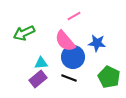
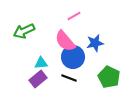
green arrow: moved 2 px up
blue star: moved 2 px left; rotated 18 degrees counterclockwise
